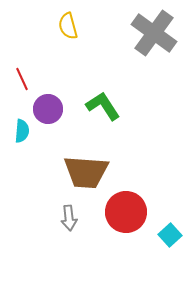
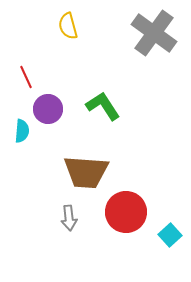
red line: moved 4 px right, 2 px up
